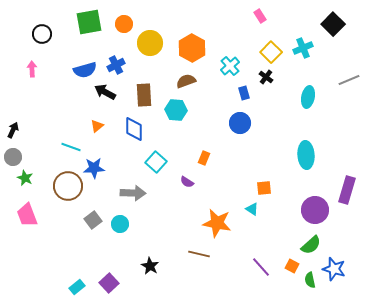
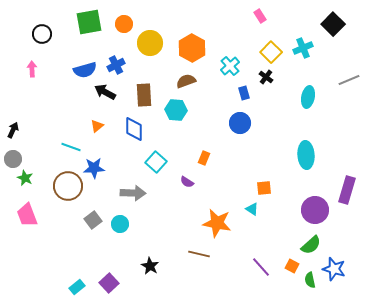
gray circle at (13, 157): moved 2 px down
